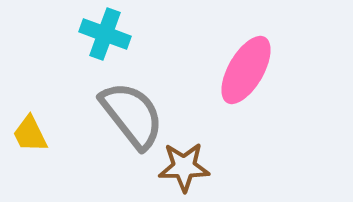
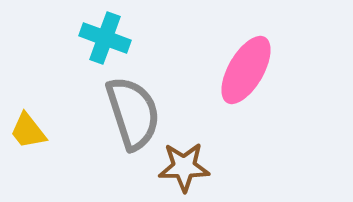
cyan cross: moved 4 px down
gray semicircle: moved 1 px right, 2 px up; rotated 20 degrees clockwise
yellow trapezoid: moved 2 px left, 3 px up; rotated 12 degrees counterclockwise
